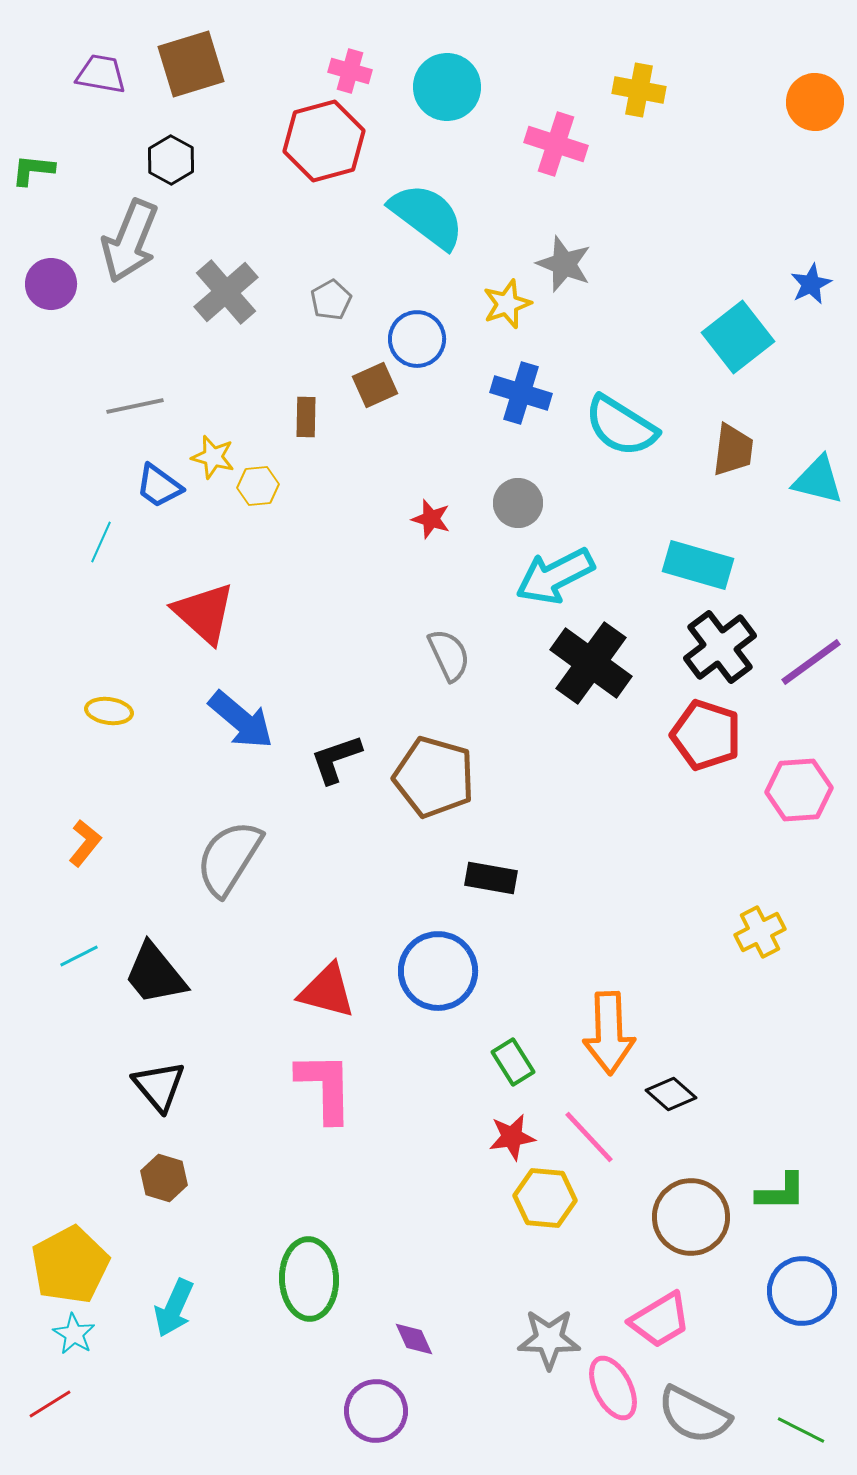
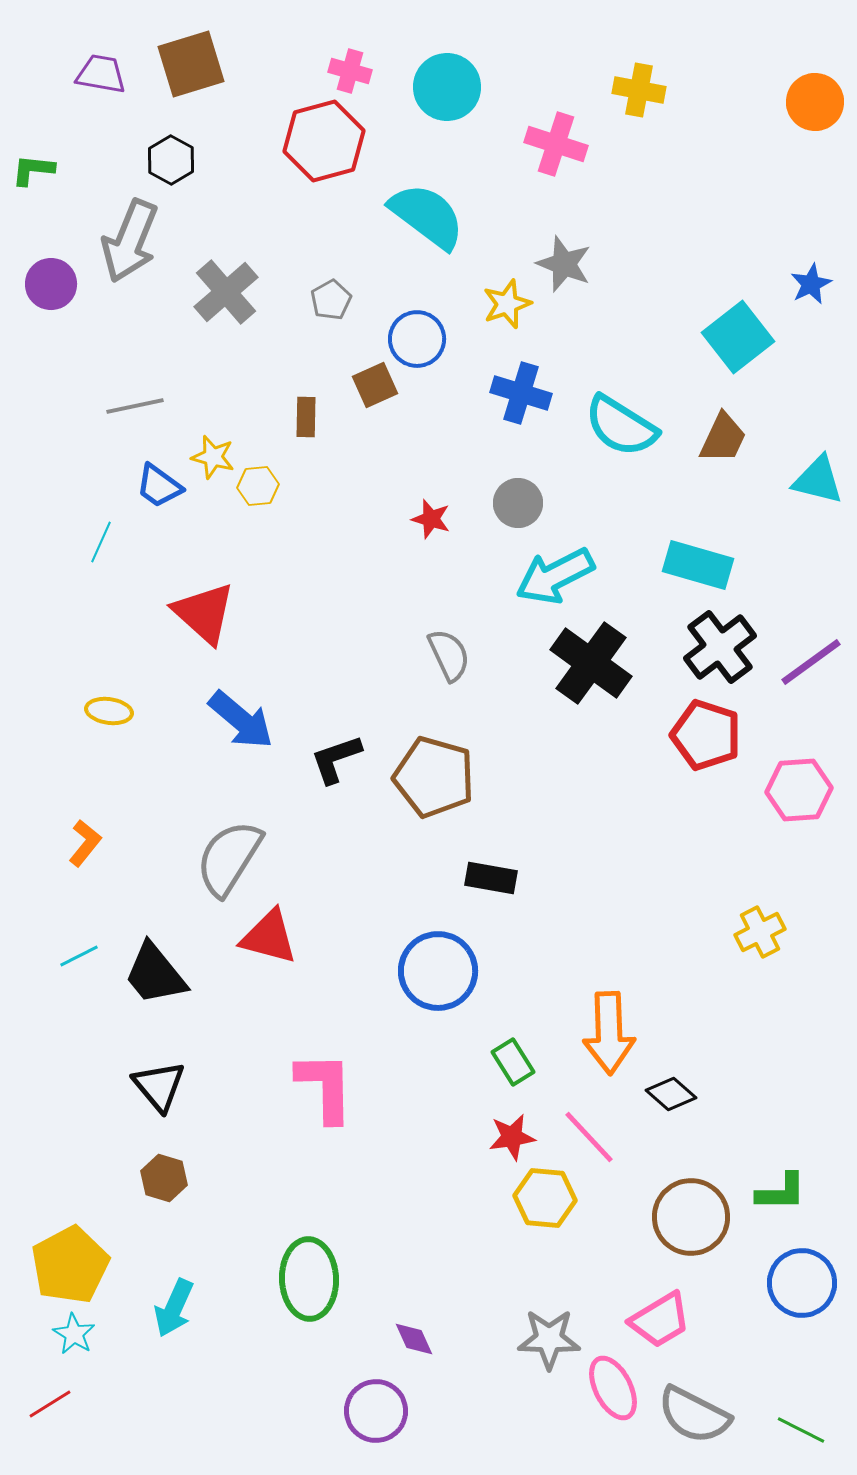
brown trapezoid at (733, 450): moved 10 px left, 12 px up; rotated 18 degrees clockwise
red triangle at (327, 991): moved 58 px left, 54 px up
blue circle at (802, 1291): moved 8 px up
